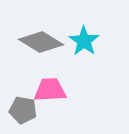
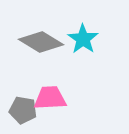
cyan star: moved 1 px left, 2 px up
pink trapezoid: moved 8 px down
